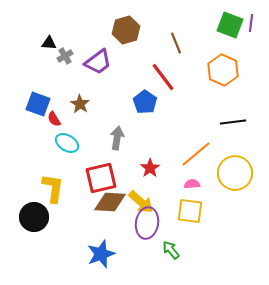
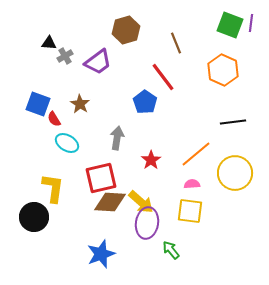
red star: moved 1 px right, 8 px up
